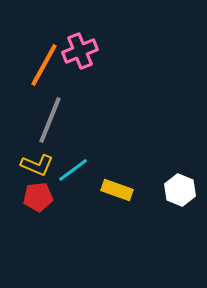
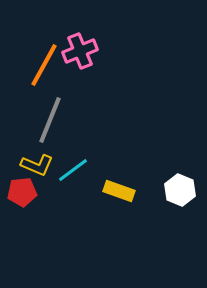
yellow rectangle: moved 2 px right, 1 px down
red pentagon: moved 16 px left, 5 px up
